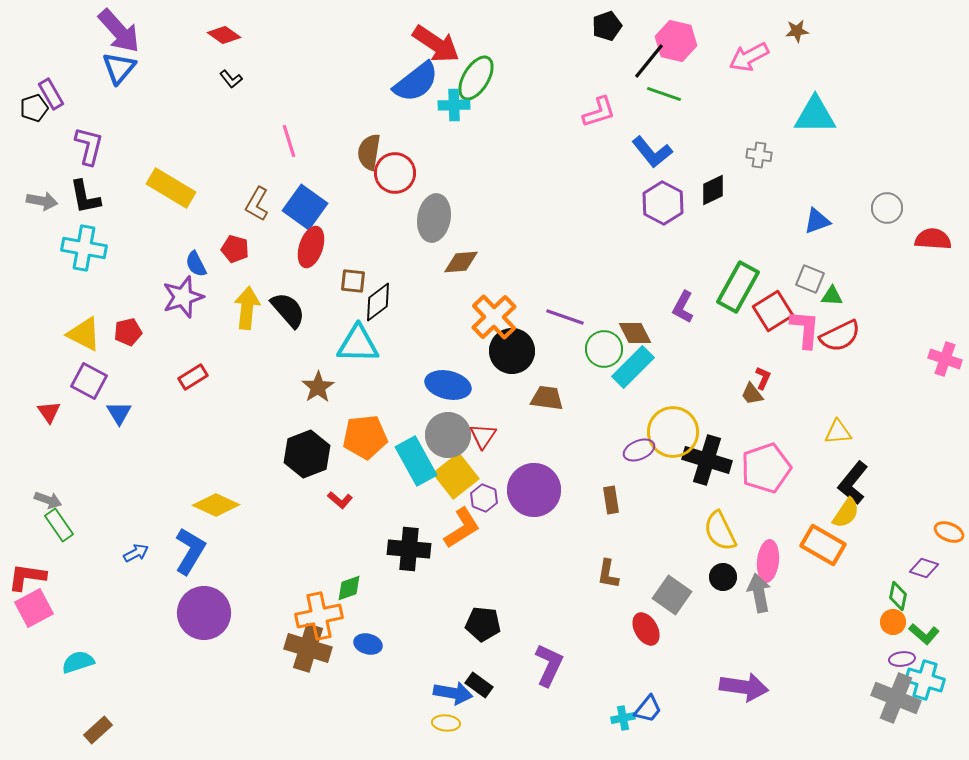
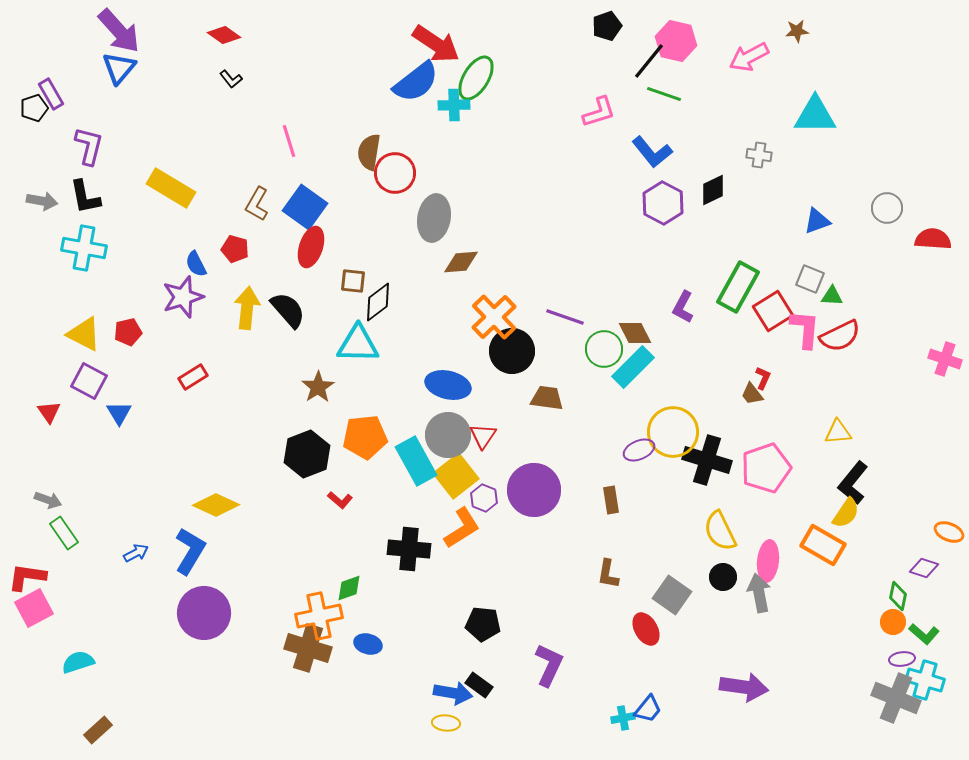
green rectangle at (59, 525): moved 5 px right, 8 px down
